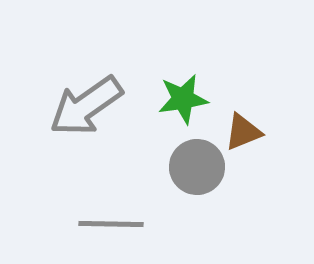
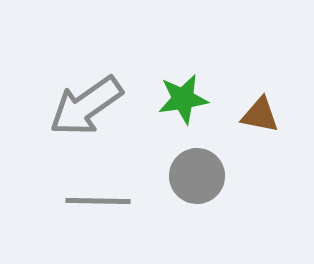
brown triangle: moved 17 px right, 17 px up; rotated 33 degrees clockwise
gray circle: moved 9 px down
gray line: moved 13 px left, 23 px up
